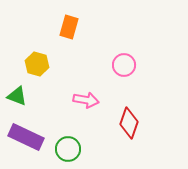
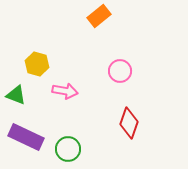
orange rectangle: moved 30 px right, 11 px up; rotated 35 degrees clockwise
pink circle: moved 4 px left, 6 px down
green triangle: moved 1 px left, 1 px up
pink arrow: moved 21 px left, 9 px up
